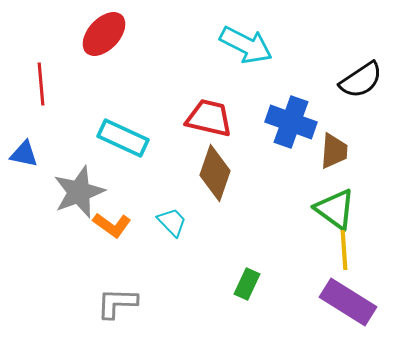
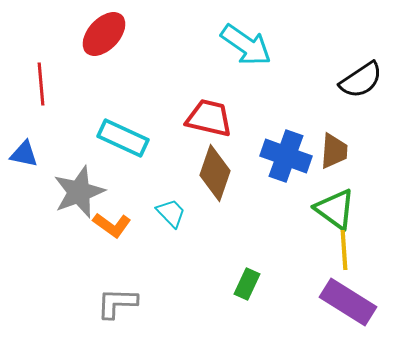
cyan arrow: rotated 8 degrees clockwise
blue cross: moved 5 px left, 34 px down
cyan trapezoid: moved 1 px left, 9 px up
